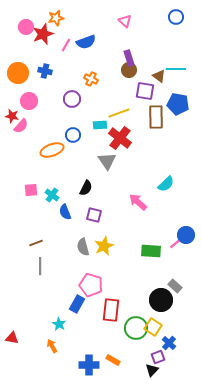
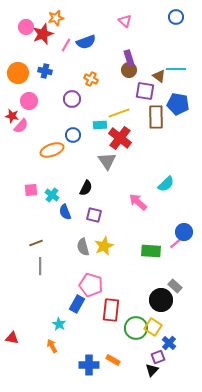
blue circle at (186, 235): moved 2 px left, 3 px up
